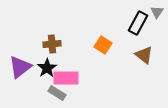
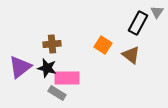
brown triangle: moved 13 px left
black star: rotated 24 degrees counterclockwise
pink rectangle: moved 1 px right
